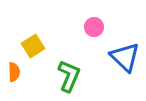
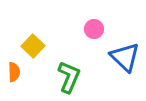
pink circle: moved 2 px down
yellow square: rotated 15 degrees counterclockwise
green L-shape: moved 1 px down
